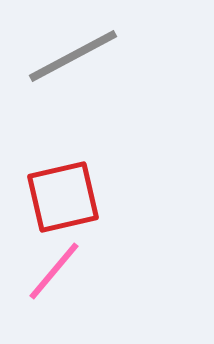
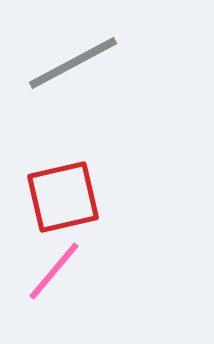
gray line: moved 7 px down
